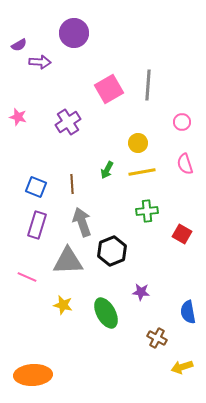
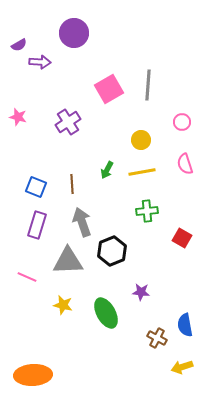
yellow circle: moved 3 px right, 3 px up
red square: moved 4 px down
blue semicircle: moved 3 px left, 13 px down
